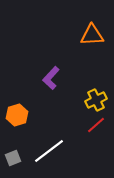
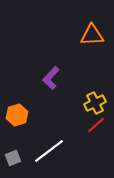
yellow cross: moved 1 px left, 3 px down
